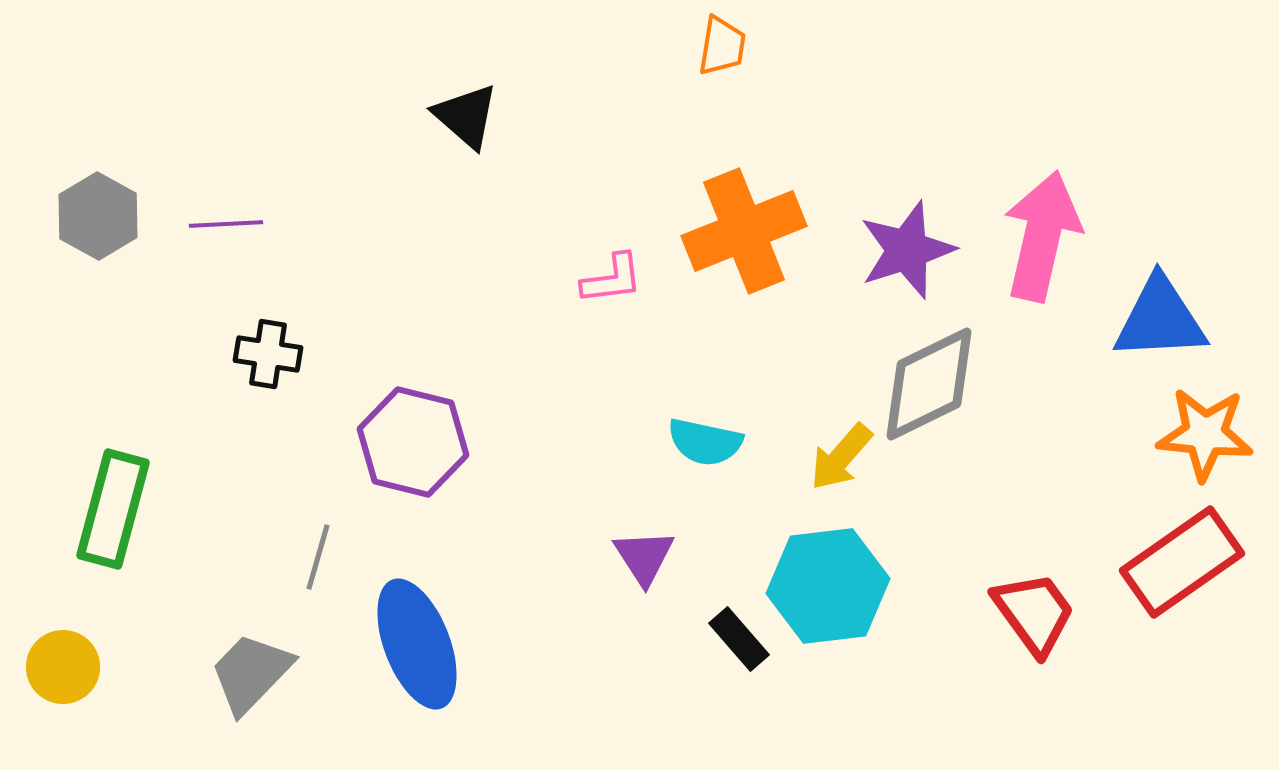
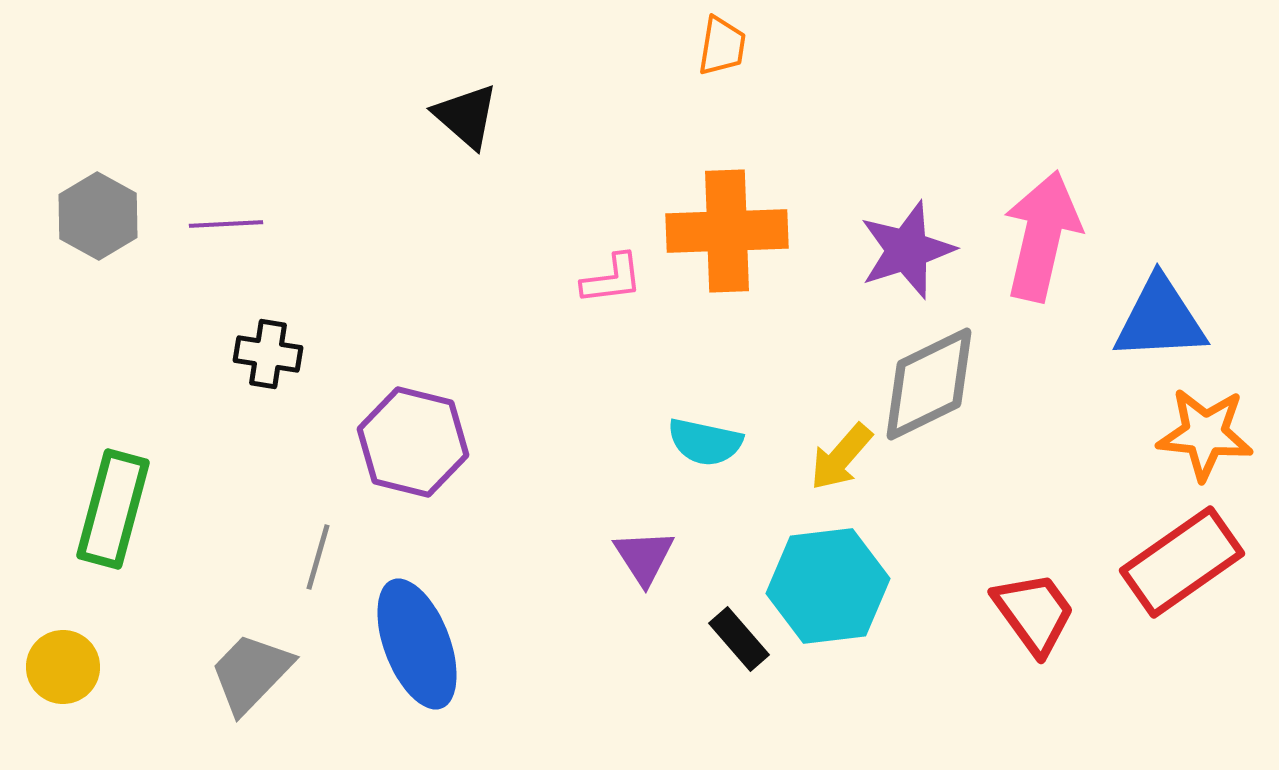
orange cross: moved 17 px left; rotated 20 degrees clockwise
